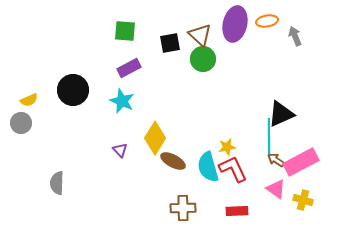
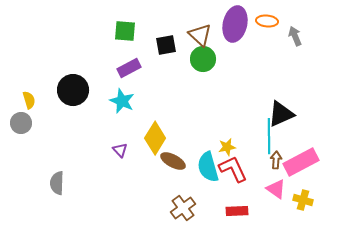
orange ellipse: rotated 15 degrees clockwise
black square: moved 4 px left, 2 px down
yellow semicircle: rotated 84 degrees counterclockwise
brown arrow: rotated 60 degrees clockwise
brown cross: rotated 35 degrees counterclockwise
